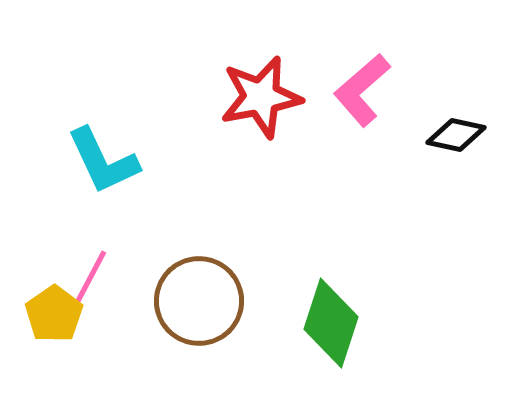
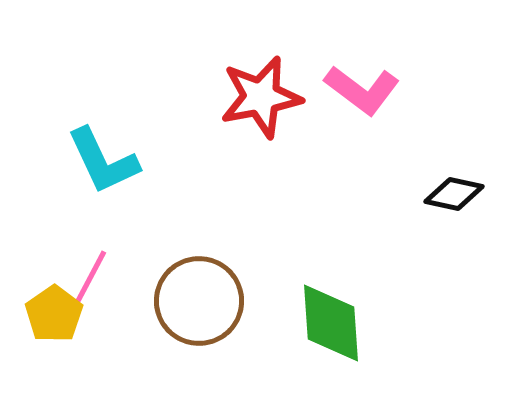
pink L-shape: rotated 102 degrees counterclockwise
black diamond: moved 2 px left, 59 px down
green diamond: rotated 22 degrees counterclockwise
